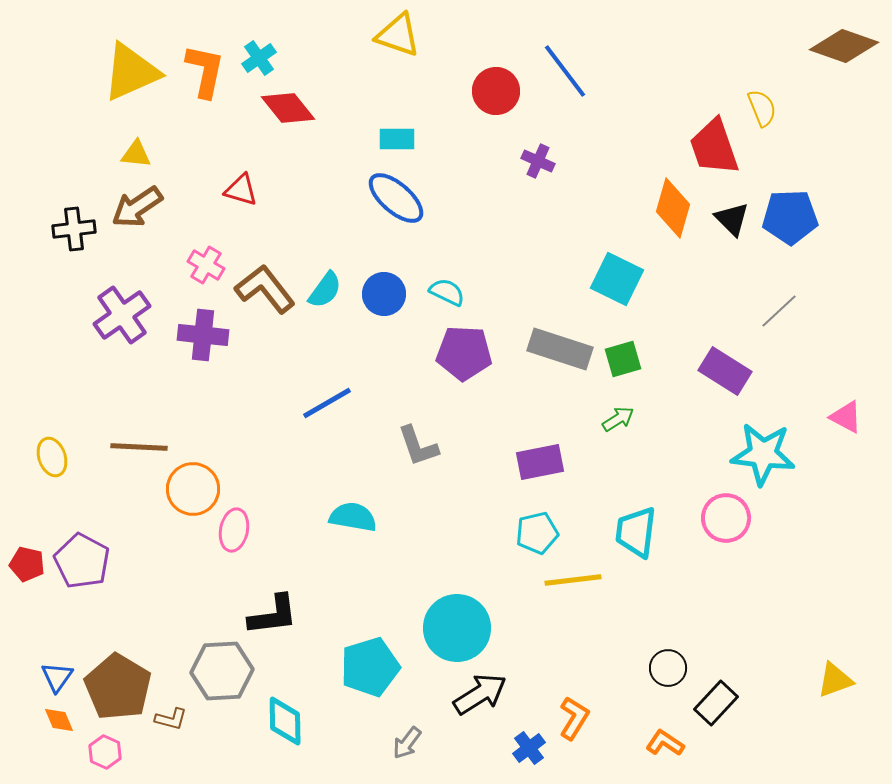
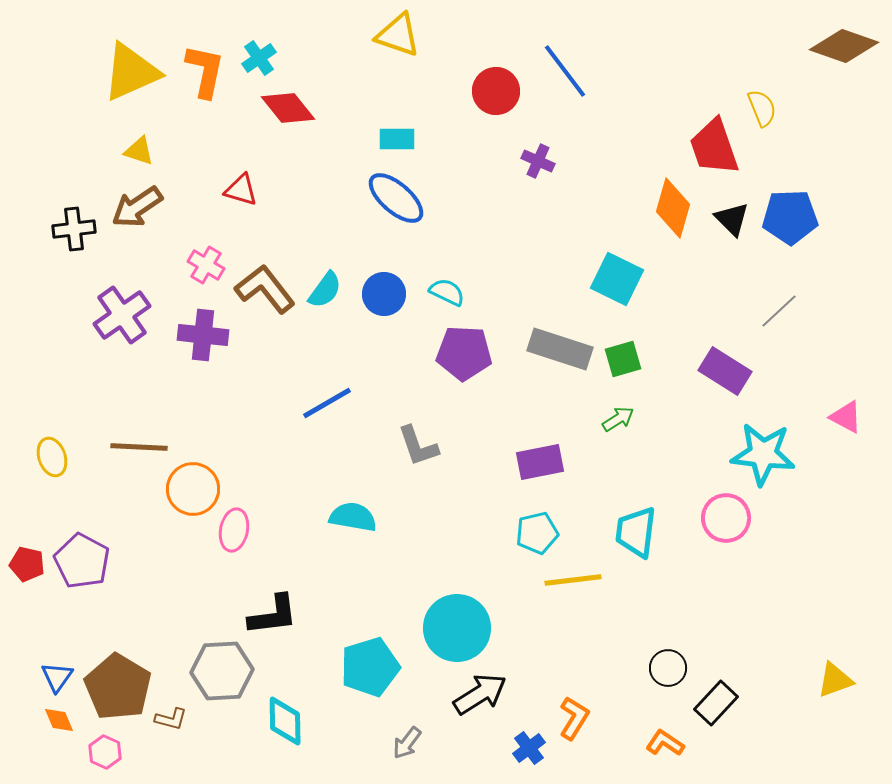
yellow triangle at (136, 154): moved 3 px right, 3 px up; rotated 12 degrees clockwise
